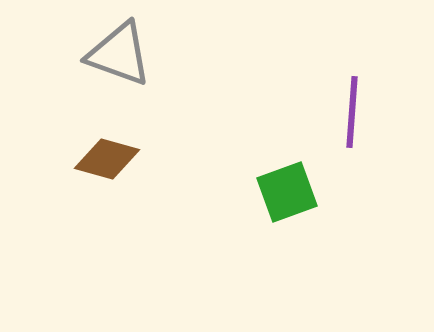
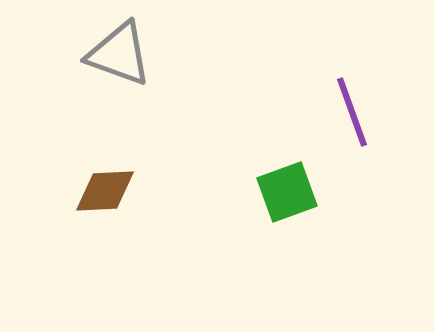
purple line: rotated 24 degrees counterclockwise
brown diamond: moved 2 px left, 32 px down; rotated 18 degrees counterclockwise
